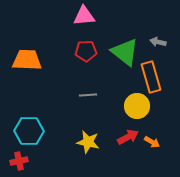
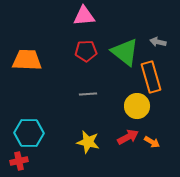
gray line: moved 1 px up
cyan hexagon: moved 2 px down
